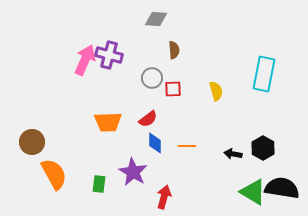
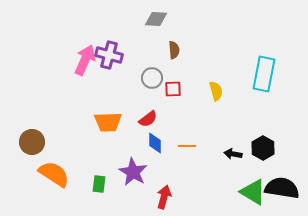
orange semicircle: rotated 28 degrees counterclockwise
